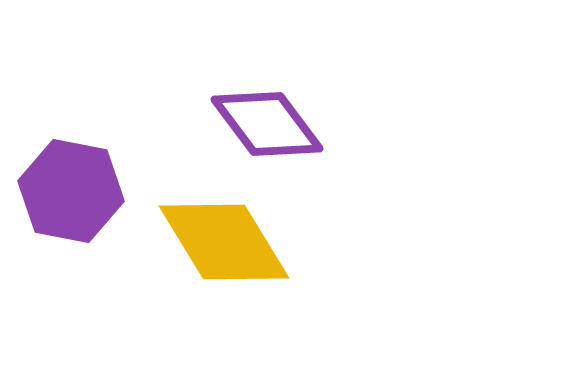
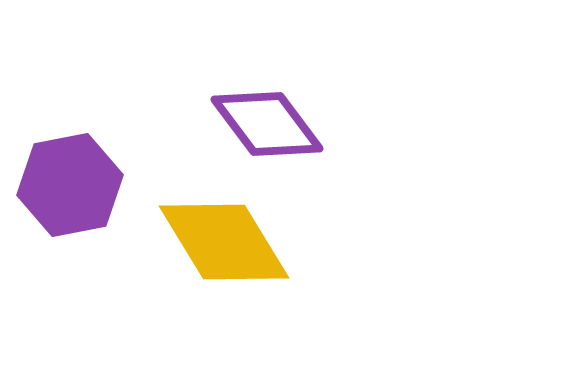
purple hexagon: moved 1 px left, 6 px up; rotated 22 degrees counterclockwise
